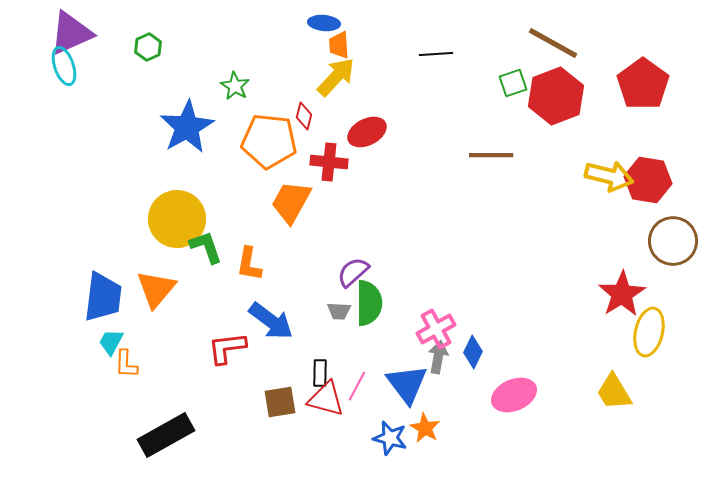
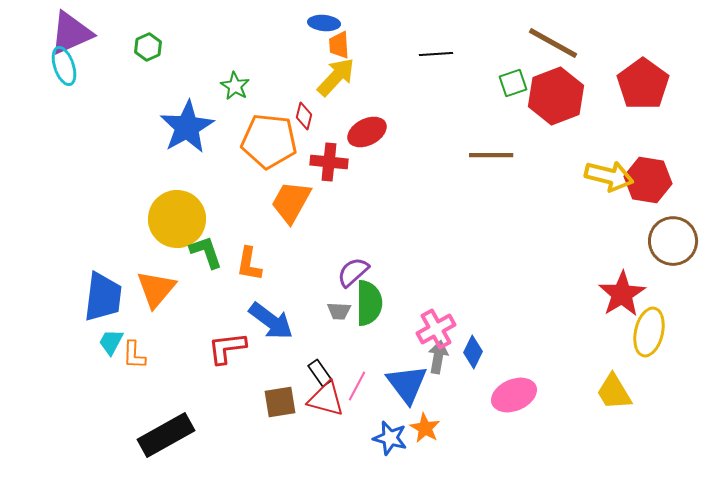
green L-shape at (206, 247): moved 5 px down
orange L-shape at (126, 364): moved 8 px right, 9 px up
black rectangle at (320, 373): rotated 36 degrees counterclockwise
